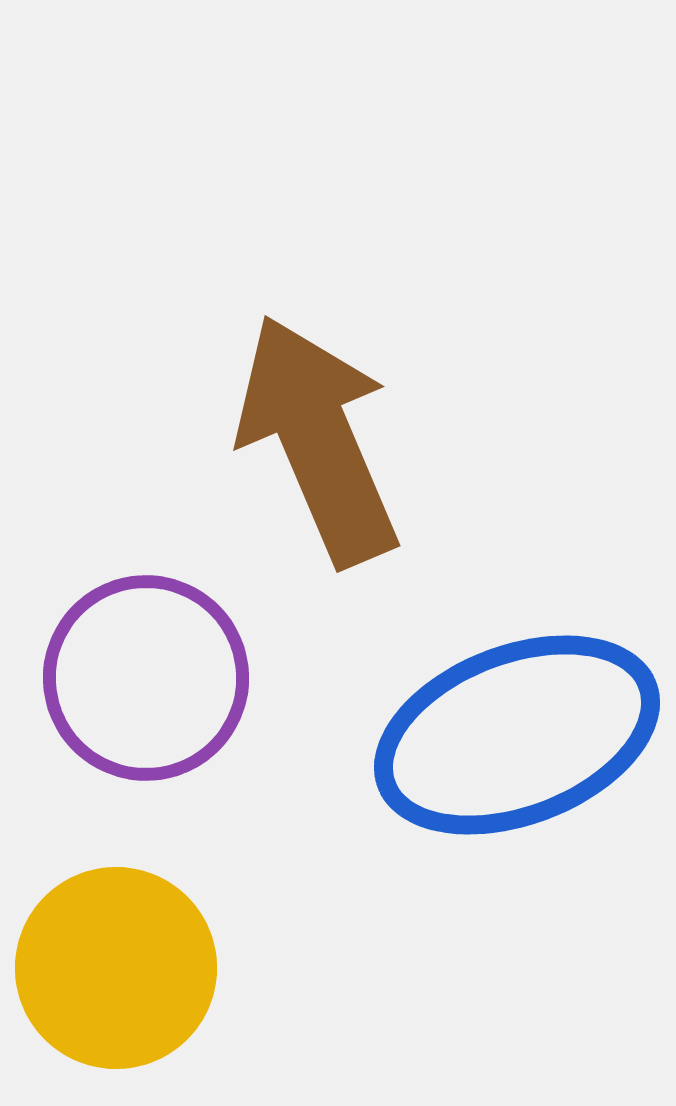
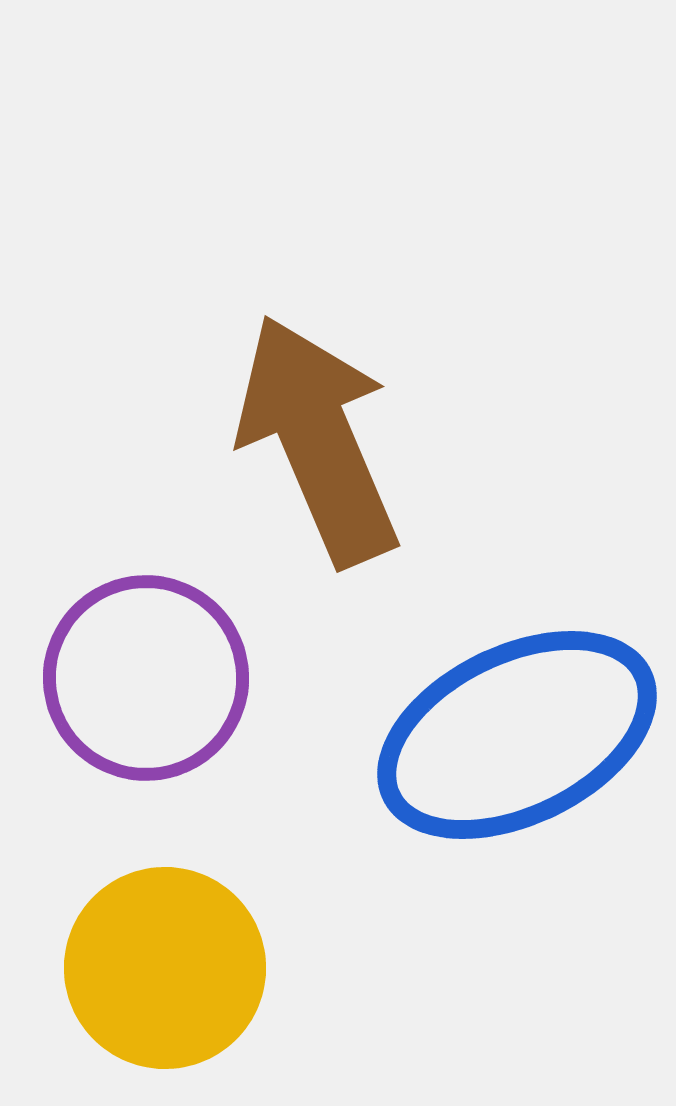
blue ellipse: rotated 5 degrees counterclockwise
yellow circle: moved 49 px right
